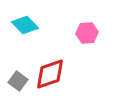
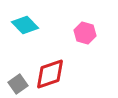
pink hexagon: moved 2 px left; rotated 20 degrees clockwise
gray square: moved 3 px down; rotated 18 degrees clockwise
